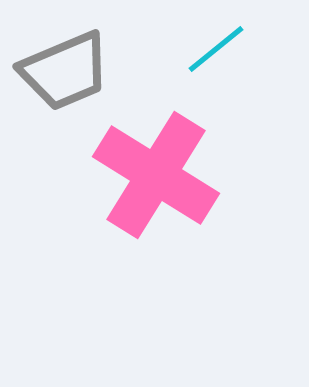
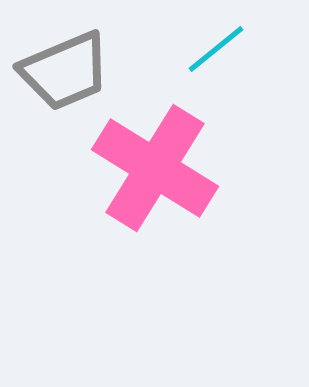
pink cross: moved 1 px left, 7 px up
